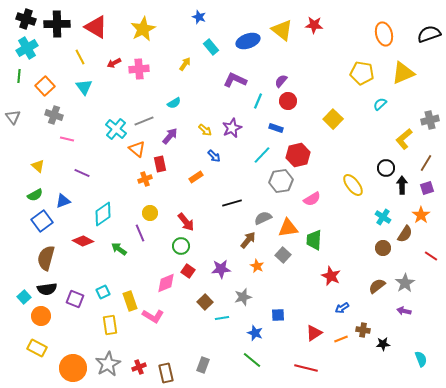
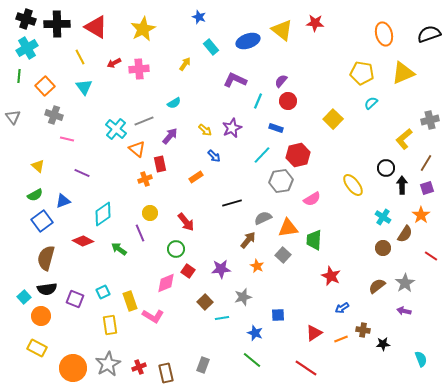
red star at (314, 25): moved 1 px right, 2 px up
cyan semicircle at (380, 104): moved 9 px left, 1 px up
green circle at (181, 246): moved 5 px left, 3 px down
red line at (306, 368): rotated 20 degrees clockwise
